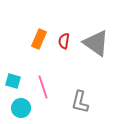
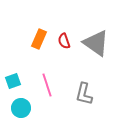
red semicircle: rotated 28 degrees counterclockwise
cyan square: rotated 35 degrees counterclockwise
pink line: moved 4 px right, 2 px up
gray L-shape: moved 4 px right, 8 px up
